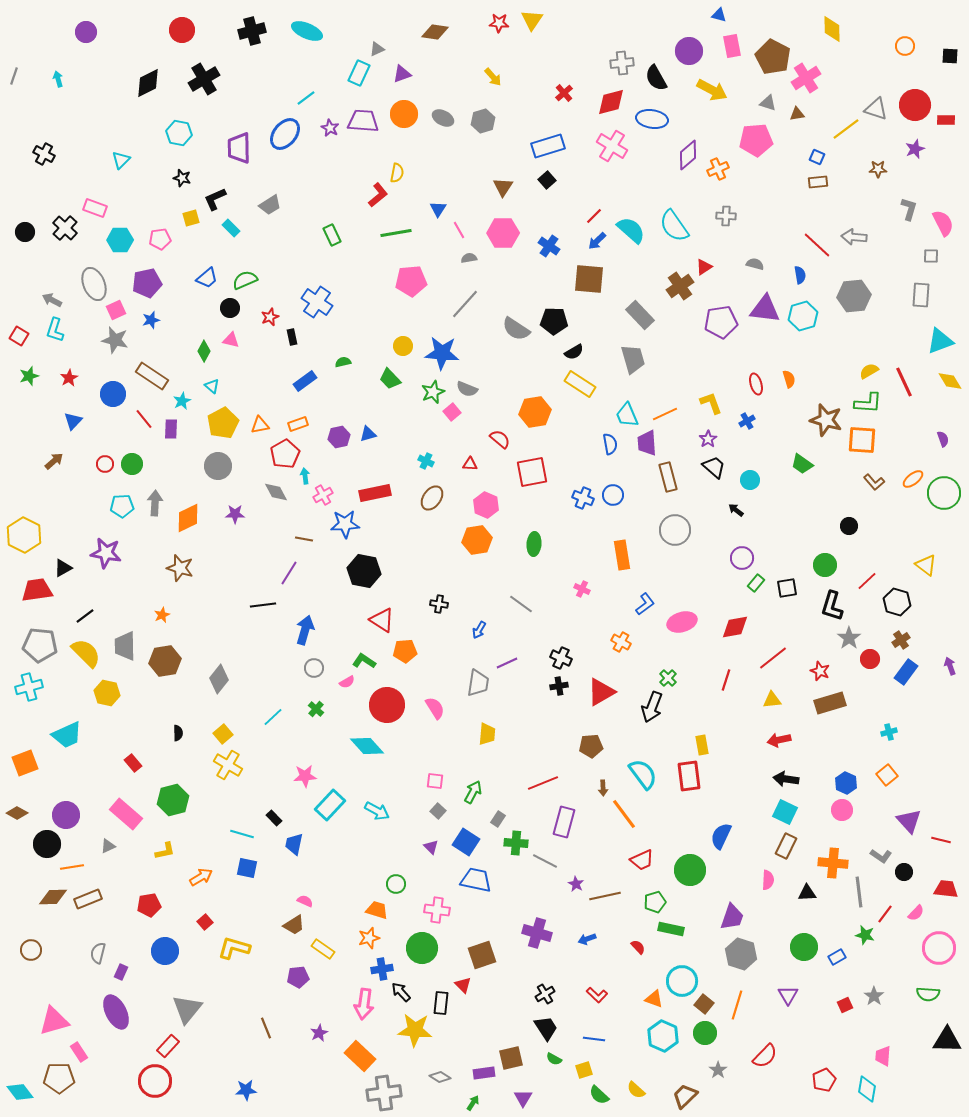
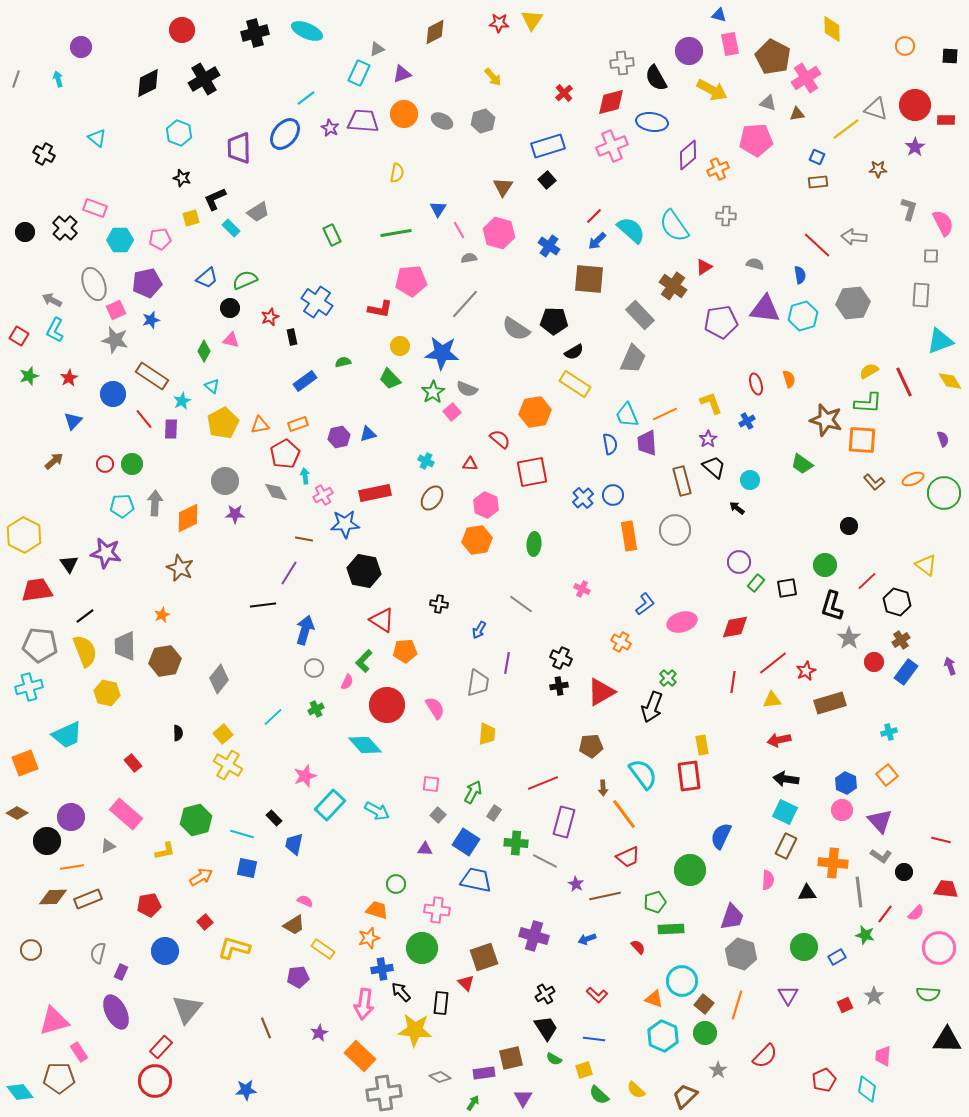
black cross at (252, 31): moved 3 px right, 2 px down
purple circle at (86, 32): moved 5 px left, 15 px down
brown diamond at (435, 32): rotated 36 degrees counterclockwise
pink rectangle at (732, 46): moved 2 px left, 2 px up
gray line at (14, 76): moved 2 px right, 3 px down
gray ellipse at (443, 118): moved 1 px left, 3 px down
blue ellipse at (652, 119): moved 3 px down
cyan hexagon at (179, 133): rotated 10 degrees clockwise
pink cross at (612, 146): rotated 36 degrees clockwise
purple star at (915, 149): moved 2 px up; rotated 12 degrees counterclockwise
cyan triangle at (121, 160): moved 24 px left, 22 px up; rotated 36 degrees counterclockwise
red L-shape at (378, 195): moved 2 px right, 114 px down; rotated 50 degrees clockwise
gray trapezoid at (270, 205): moved 12 px left, 7 px down
pink hexagon at (503, 233): moved 4 px left; rotated 16 degrees clockwise
brown cross at (680, 286): moved 7 px left; rotated 20 degrees counterclockwise
gray hexagon at (854, 296): moved 1 px left, 7 px down
cyan L-shape at (55, 330): rotated 10 degrees clockwise
yellow circle at (403, 346): moved 3 px left
gray trapezoid at (633, 359): rotated 40 degrees clockwise
yellow rectangle at (580, 384): moved 5 px left
green star at (433, 392): rotated 10 degrees counterclockwise
gray circle at (218, 466): moved 7 px right, 15 px down
brown rectangle at (668, 477): moved 14 px right, 4 px down
orange ellipse at (913, 479): rotated 15 degrees clockwise
blue cross at (583, 498): rotated 25 degrees clockwise
black arrow at (736, 510): moved 1 px right, 2 px up
orange rectangle at (622, 555): moved 7 px right, 19 px up
purple circle at (742, 558): moved 3 px left, 4 px down
black triangle at (63, 568): moved 6 px right, 4 px up; rotated 36 degrees counterclockwise
brown star at (180, 568): rotated 8 degrees clockwise
yellow semicircle at (86, 653): moved 1 px left, 2 px up; rotated 24 degrees clockwise
red line at (773, 658): moved 5 px down
red circle at (870, 659): moved 4 px right, 3 px down
green L-shape at (364, 661): rotated 80 degrees counterclockwise
purple line at (507, 663): rotated 55 degrees counterclockwise
red star at (820, 671): moved 14 px left; rotated 24 degrees clockwise
red line at (726, 680): moved 7 px right, 2 px down; rotated 10 degrees counterclockwise
pink semicircle at (347, 682): rotated 35 degrees counterclockwise
green cross at (316, 709): rotated 21 degrees clockwise
cyan diamond at (367, 746): moved 2 px left, 1 px up
pink star at (305, 776): rotated 15 degrees counterclockwise
pink square at (435, 781): moved 4 px left, 3 px down
green hexagon at (173, 800): moved 23 px right, 20 px down
gray square at (438, 811): moved 4 px down
purple circle at (66, 815): moved 5 px right, 2 px down
gray rectangle at (498, 819): moved 4 px left, 6 px up
purple triangle at (909, 821): moved 29 px left
black circle at (47, 844): moved 3 px up
purple triangle at (431, 847): moved 6 px left, 2 px down; rotated 42 degrees counterclockwise
red trapezoid at (642, 860): moved 14 px left, 3 px up
green rectangle at (671, 929): rotated 15 degrees counterclockwise
purple cross at (537, 933): moved 3 px left, 3 px down
brown square at (482, 955): moved 2 px right, 2 px down
red triangle at (463, 985): moved 3 px right, 2 px up
red rectangle at (168, 1046): moved 7 px left, 1 px down
